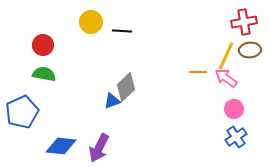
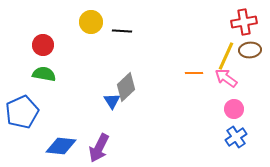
orange line: moved 4 px left, 1 px down
blue triangle: rotated 42 degrees counterclockwise
